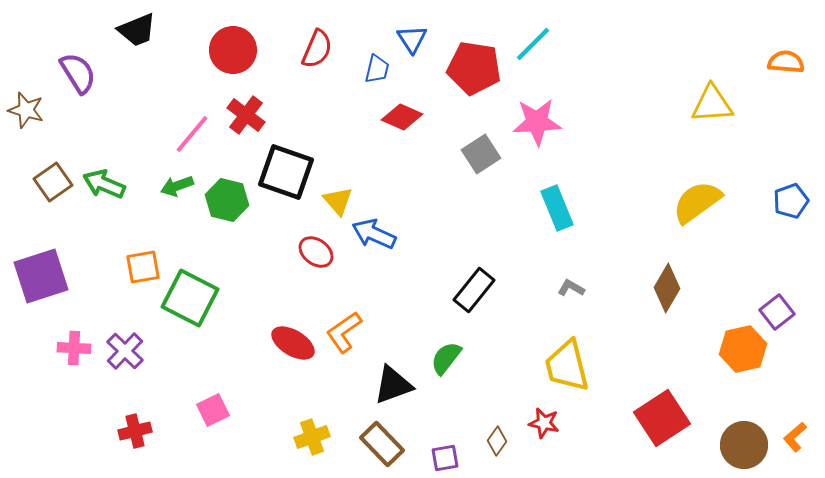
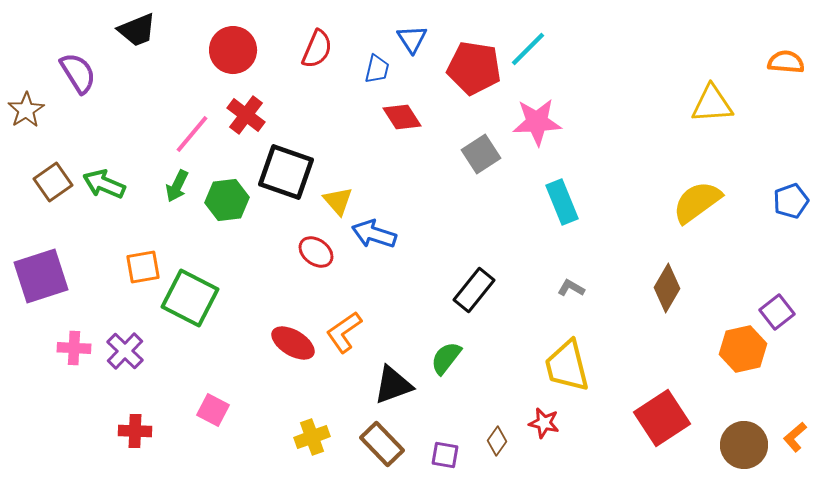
cyan line at (533, 44): moved 5 px left, 5 px down
brown star at (26, 110): rotated 24 degrees clockwise
red diamond at (402, 117): rotated 33 degrees clockwise
green arrow at (177, 186): rotated 44 degrees counterclockwise
green hexagon at (227, 200): rotated 21 degrees counterclockwise
cyan rectangle at (557, 208): moved 5 px right, 6 px up
blue arrow at (374, 234): rotated 6 degrees counterclockwise
pink square at (213, 410): rotated 36 degrees counterclockwise
red cross at (135, 431): rotated 16 degrees clockwise
purple square at (445, 458): moved 3 px up; rotated 20 degrees clockwise
